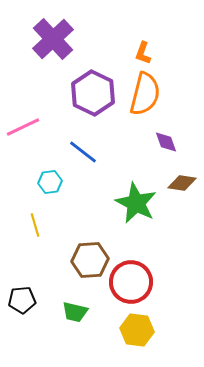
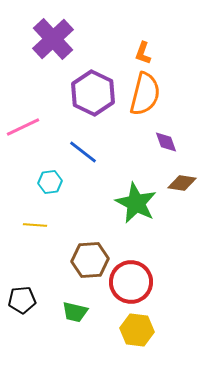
yellow line: rotated 70 degrees counterclockwise
